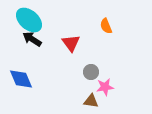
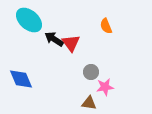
black arrow: moved 22 px right
brown triangle: moved 2 px left, 2 px down
